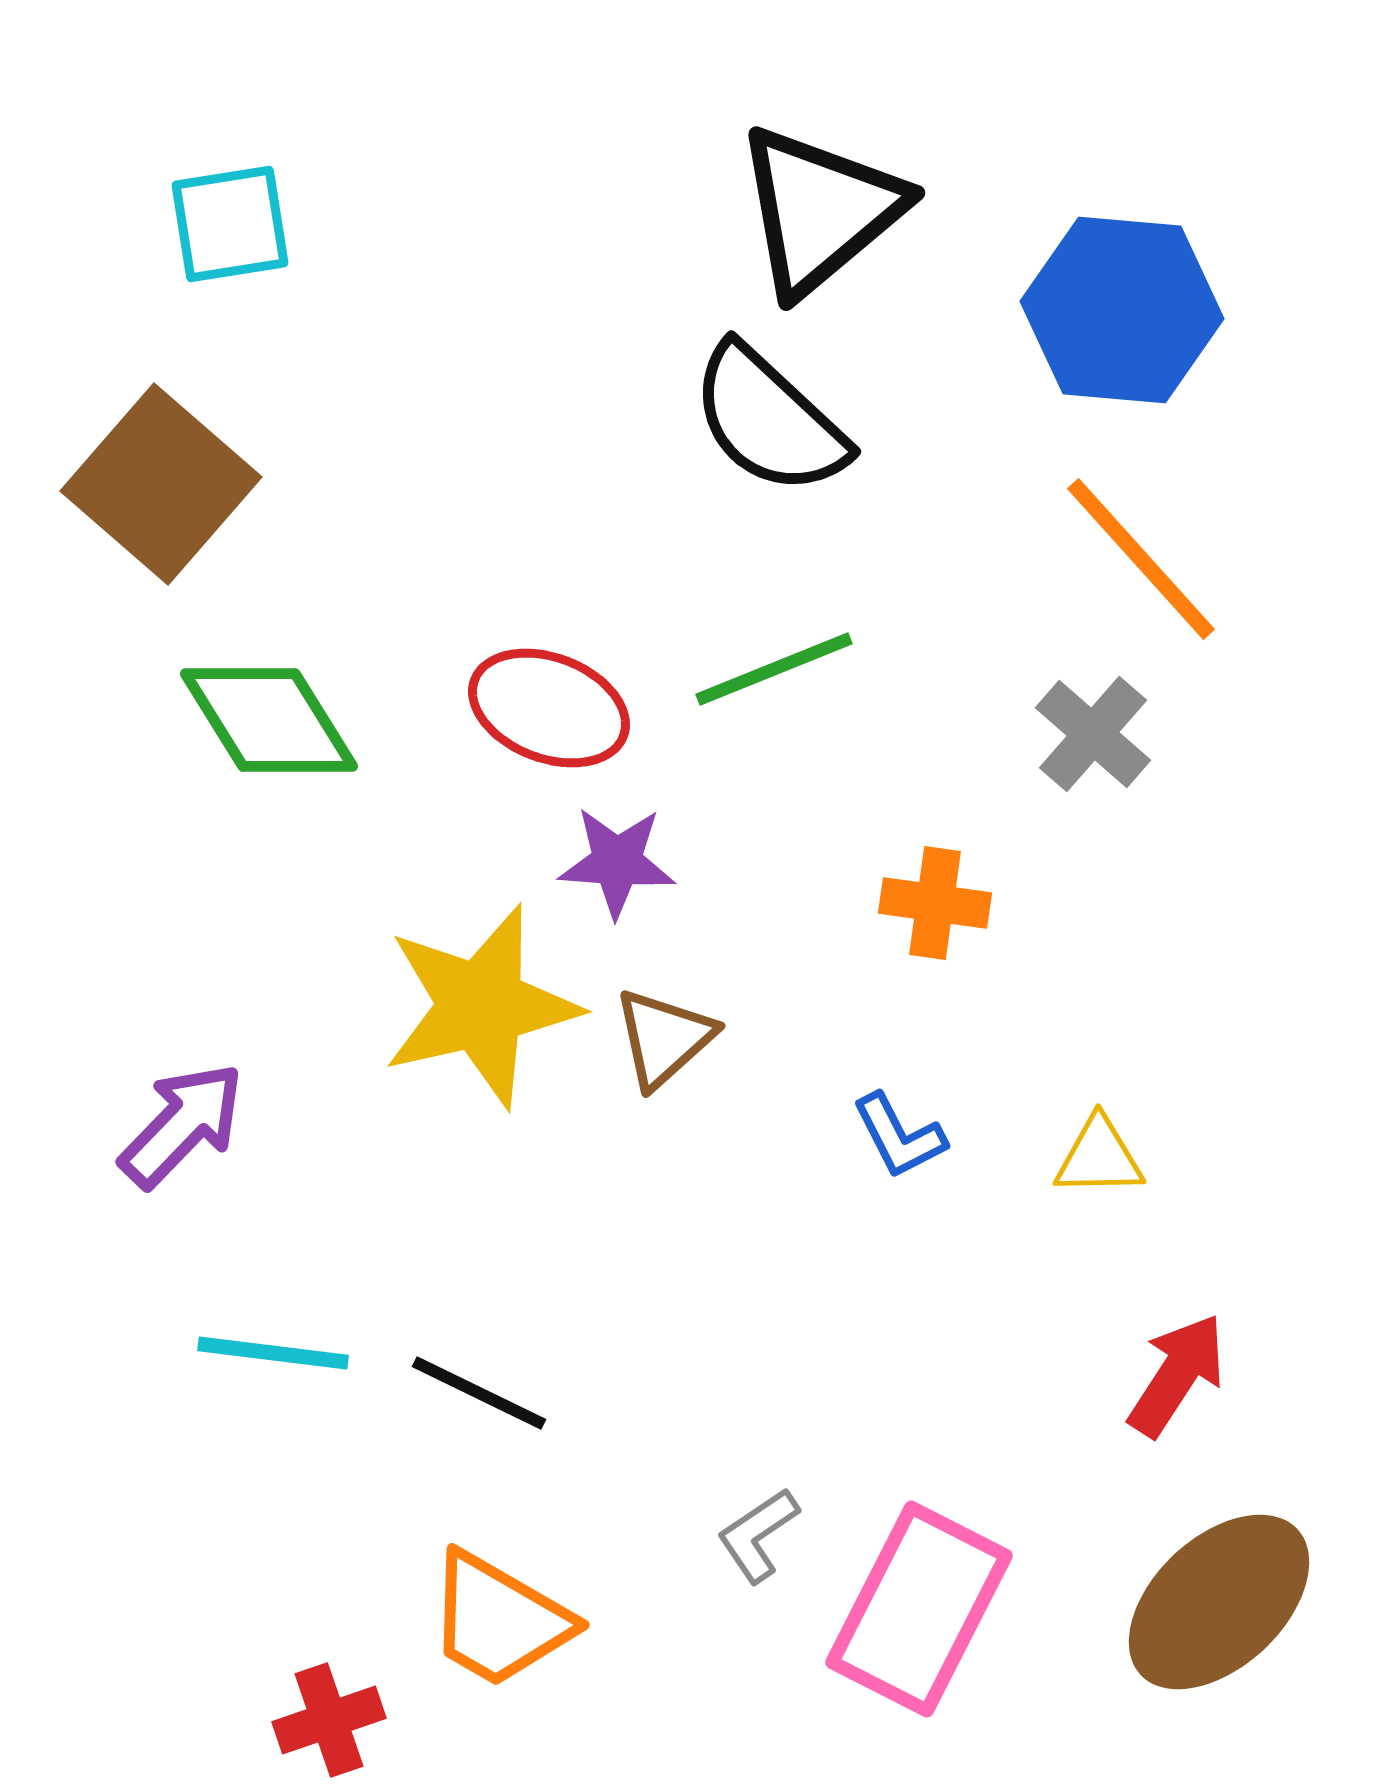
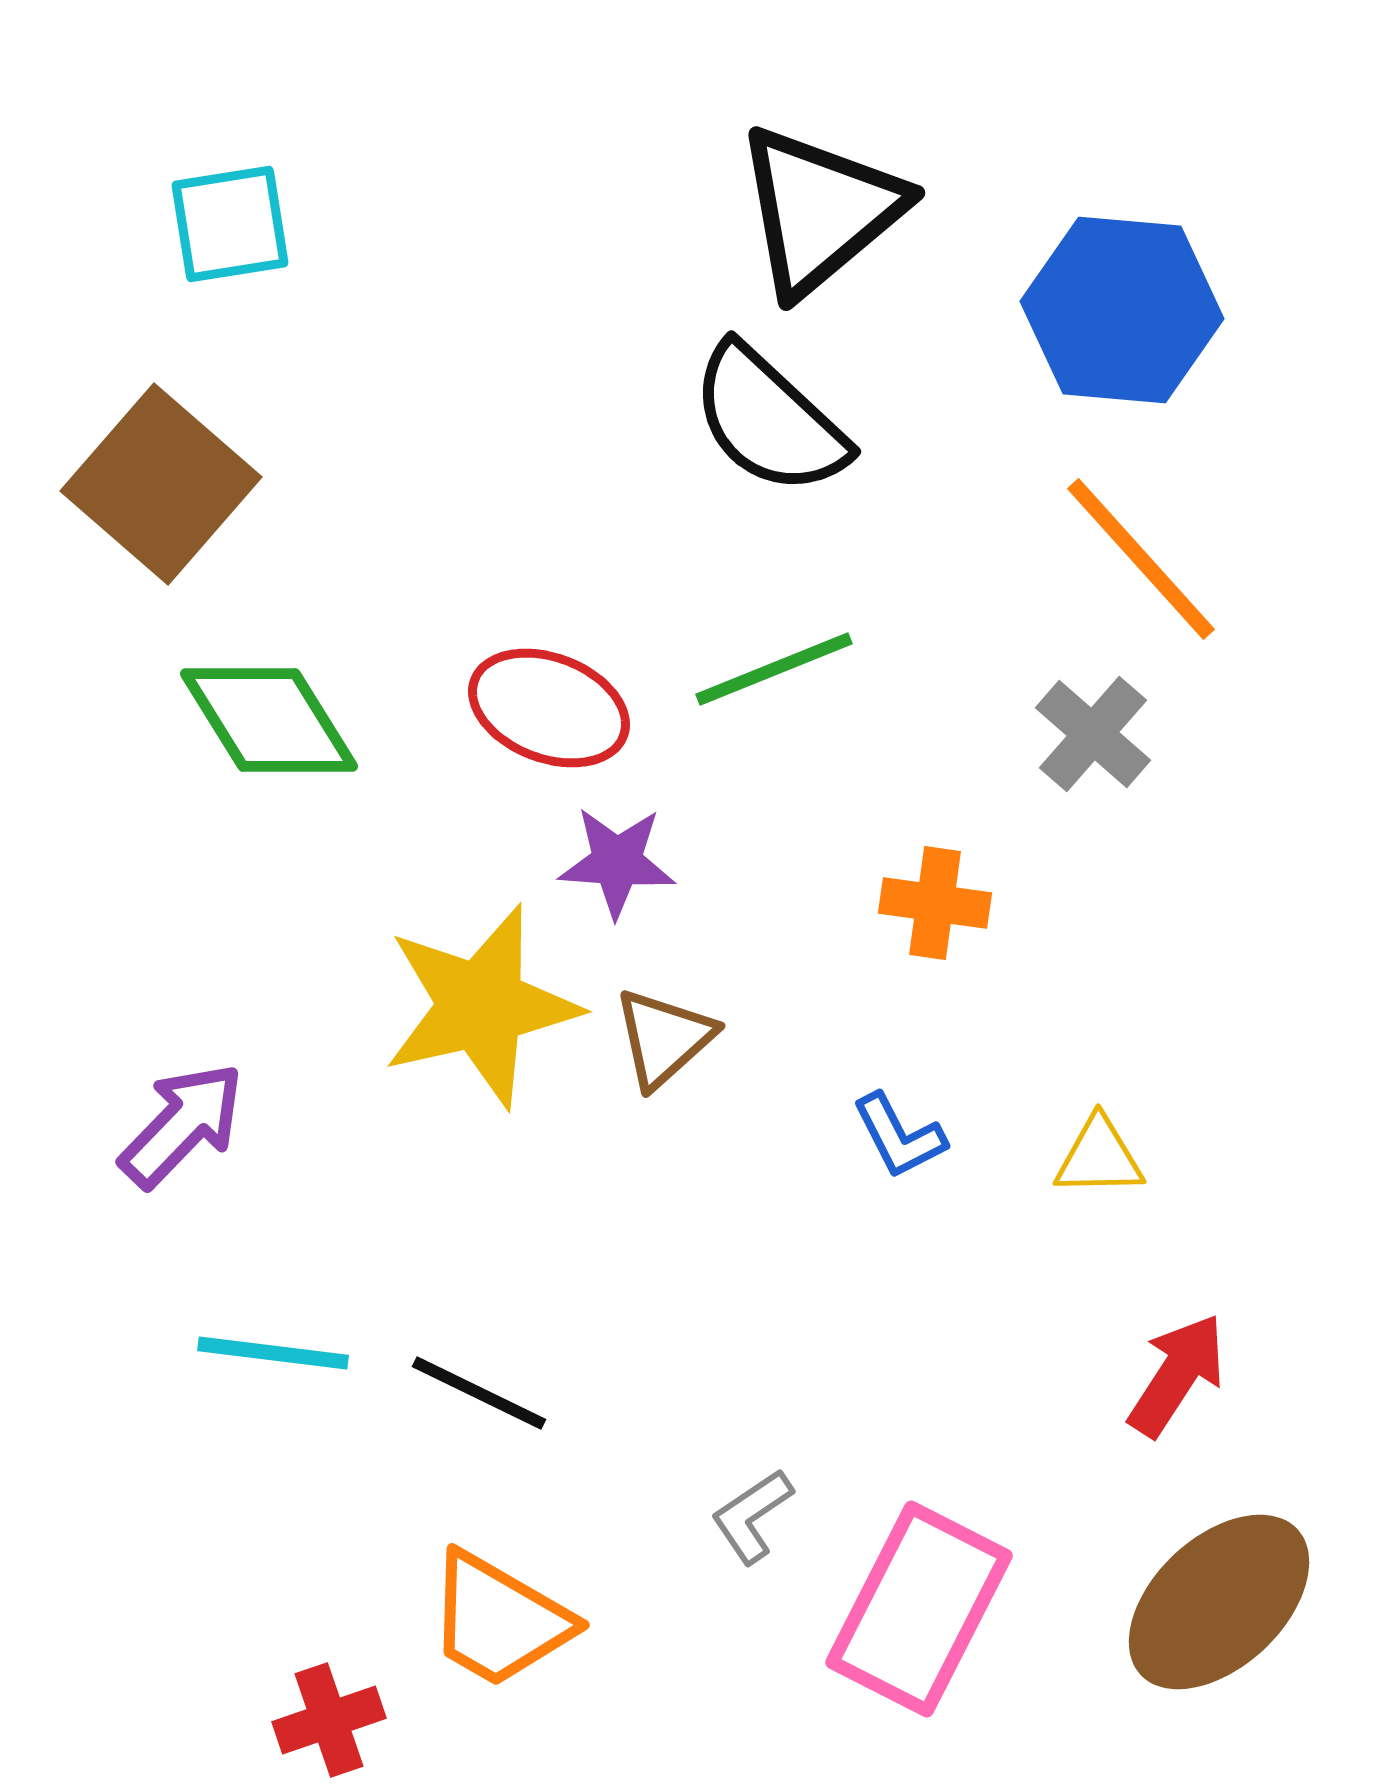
gray L-shape: moved 6 px left, 19 px up
